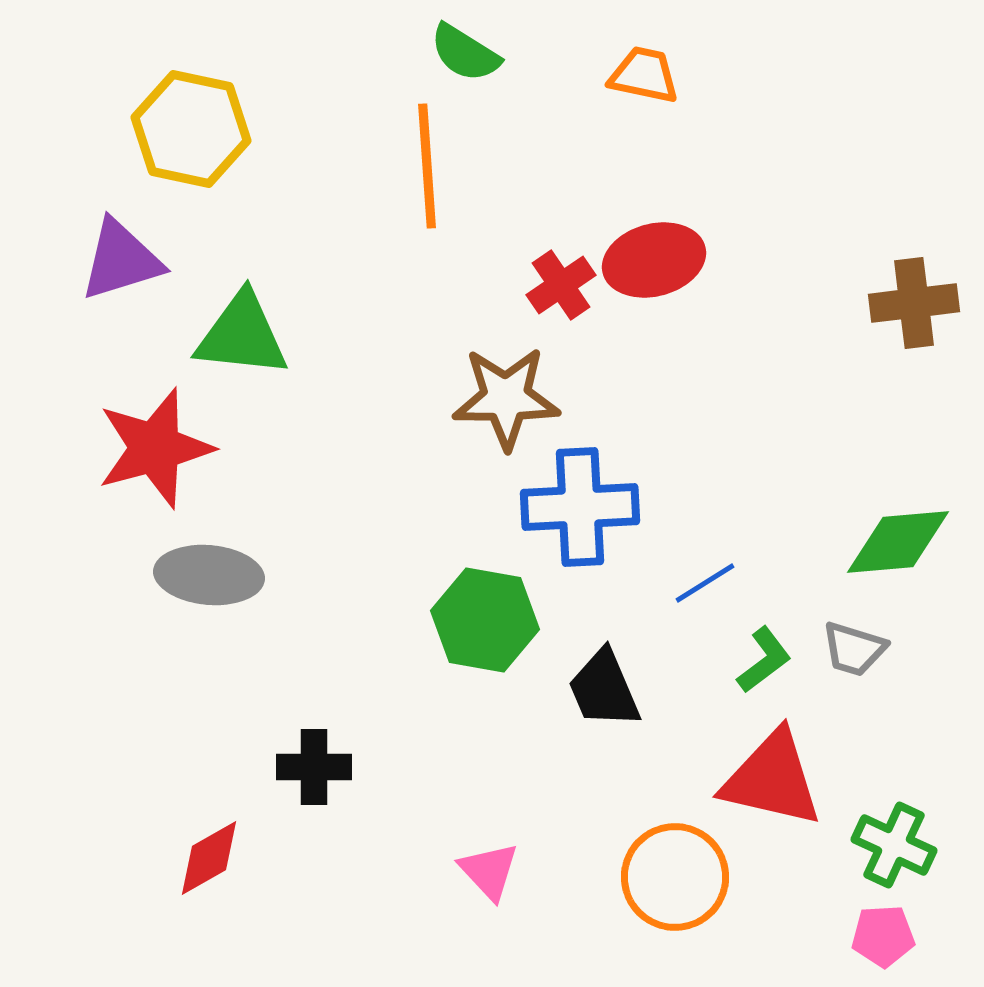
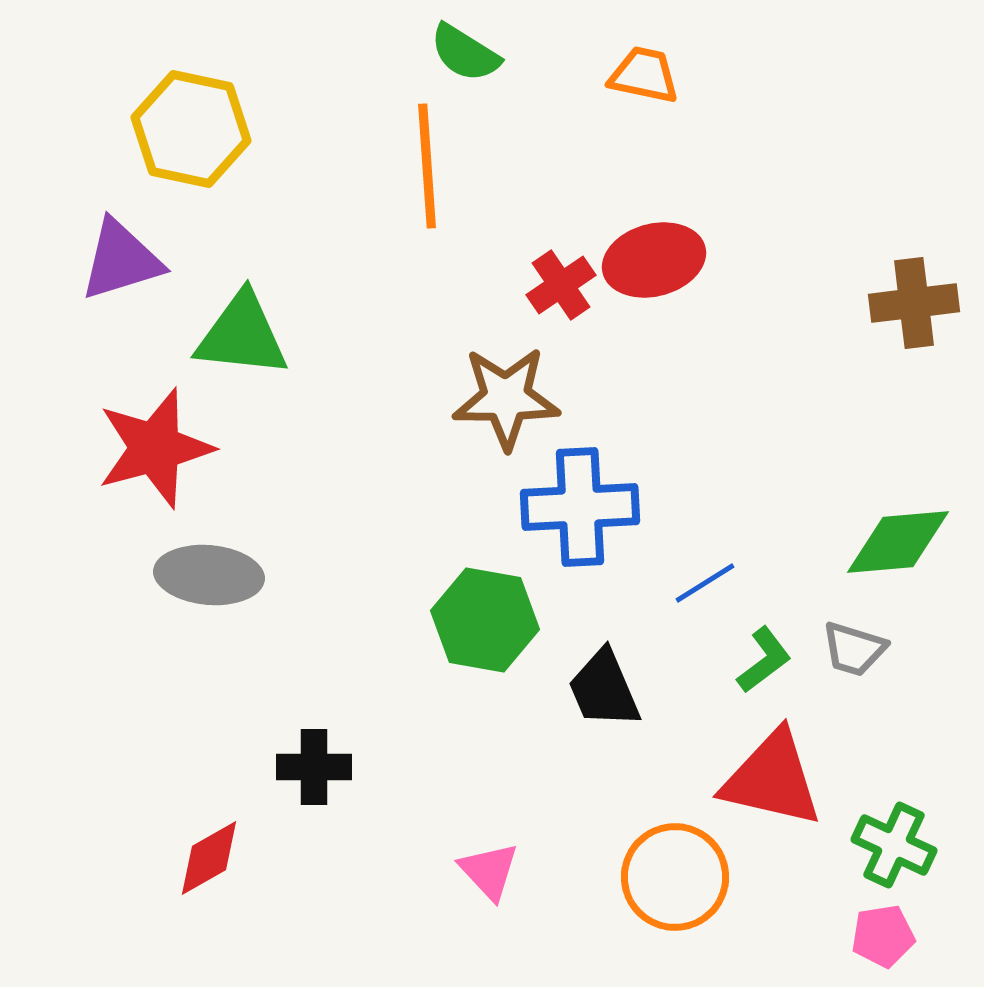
pink pentagon: rotated 6 degrees counterclockwise
